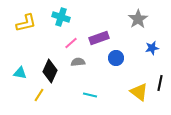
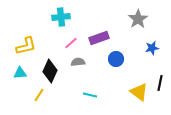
cyan cross: rotated 24 degrees counterclockwise
yellow L-shape: moved 23 px down
blue circle: moved 1 px down
cyan triangle: rotated 16 degrees counterclockwise
